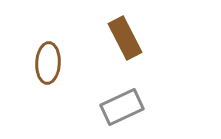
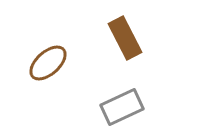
brown ellipse: rotated 45 degrees clockwise
